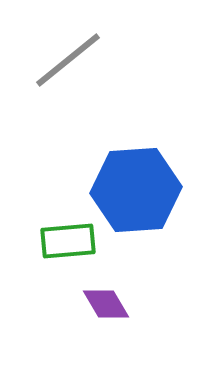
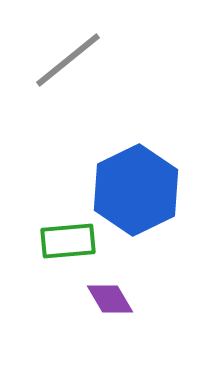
blue hexagon: rotated 22 degrees counterclockwise
purple diamond: moved 4 px right, 5 px up
